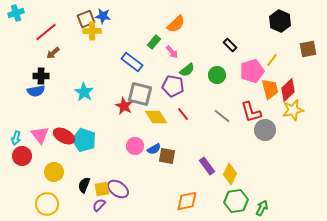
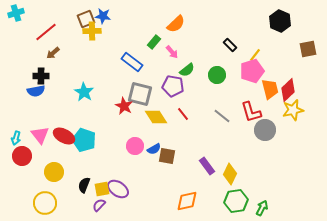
yellow line at (272, 60): moved 17 px left, 5 px up
yellow circle at (47, 204): moved 2 px left, 1 px up
